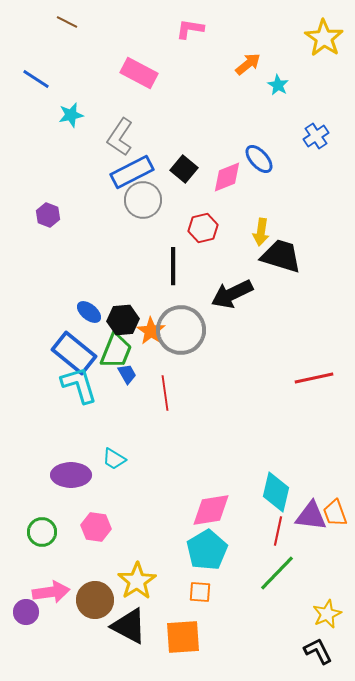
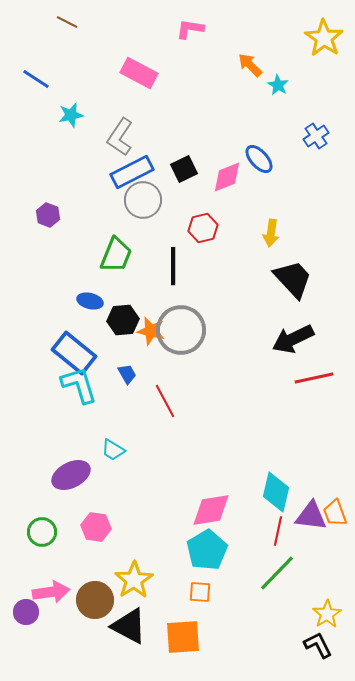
orange arrow at (248, 64): moved 2 px right, 1 px down; rotated 96 degrees counterclockwise
black square at (184, 169): rotated 24 degrees clockwise
yellow arrow at (261, 232): moved 10 px right, 1 px down
black trapezoid at (281, 256): moved 12 px right, 23 px down; rotated 30 degrees clockwise
black arrow at (232, 294): moved 61 px right, 45 px down
blue ellipse at (89, 312): moved 1 px right, 11 px up; rotated 25 degrees counterclockwise
orange star at (151, 331): rotated 20 degrees counterclockwise
green trapezoid at (116, 351): moved 96 px up
red line at (165, 393): moved 8 px down; rotated 20 degrees counterclockwise
cyan trapezoid at (114, 459): moved 1 px left, 9 px up
purple ellipse at (71, 475): rotated 27 degrees counterclockwise
yellow star at (137, 581): moved 3 px left, 1 px up
yellow star at (327, 614): rotated 8 degrees counterclockwise
black L-shape at (318, 651): moved 6 px up
